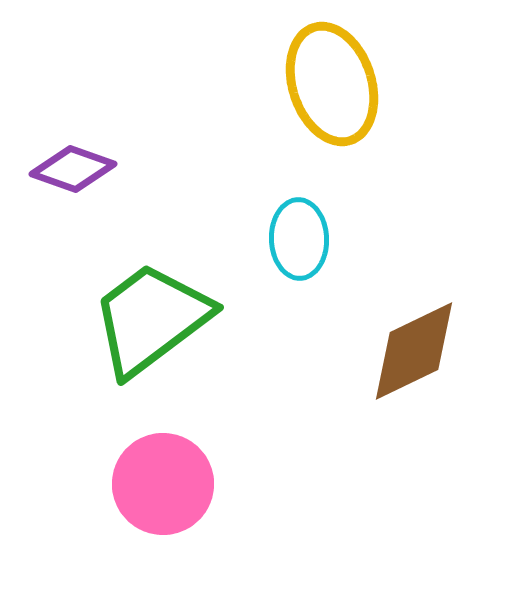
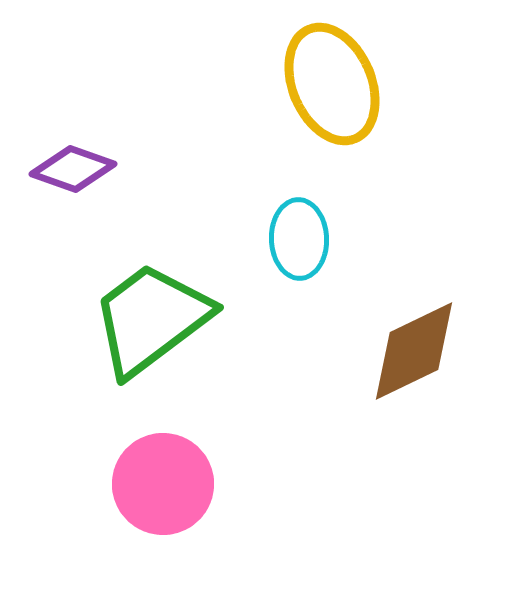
yellow ellipse: rotated 5 degrees counterclockwise
